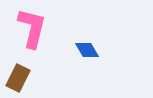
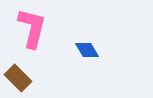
brown rectangle: rotated 72 degrees counterclockwise
